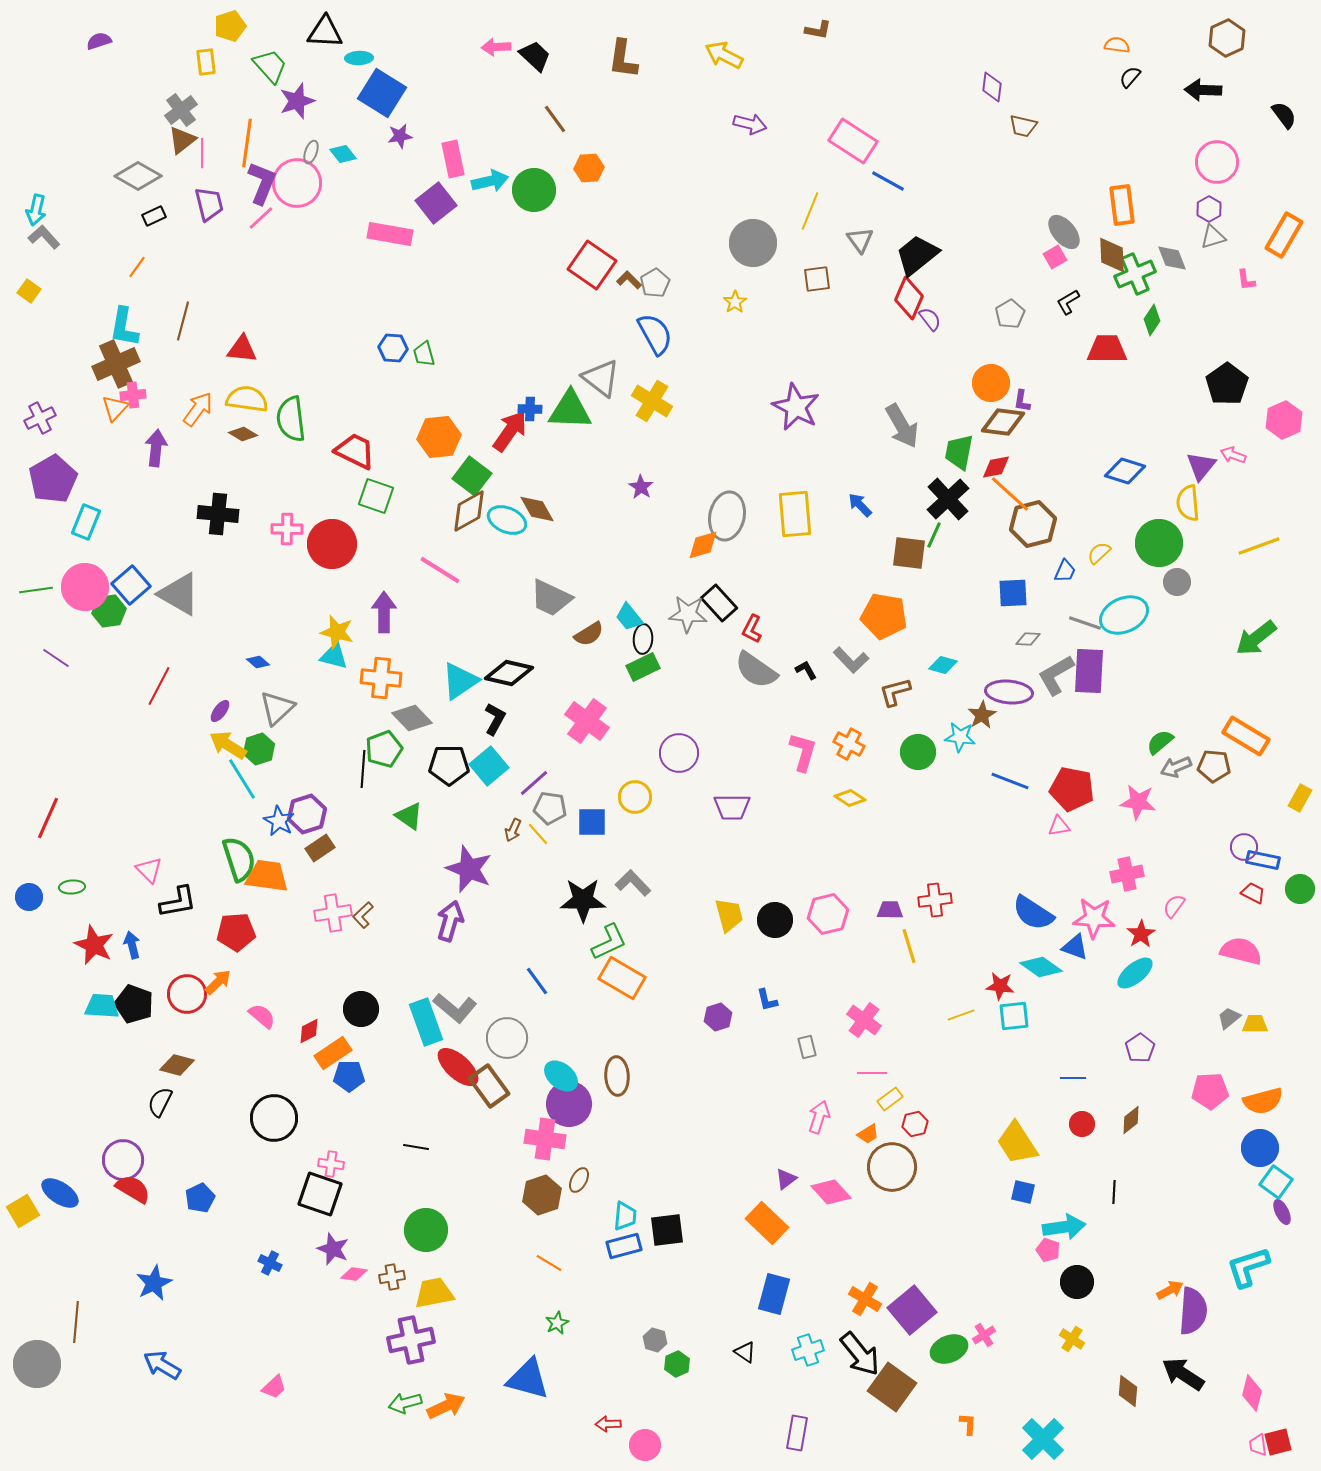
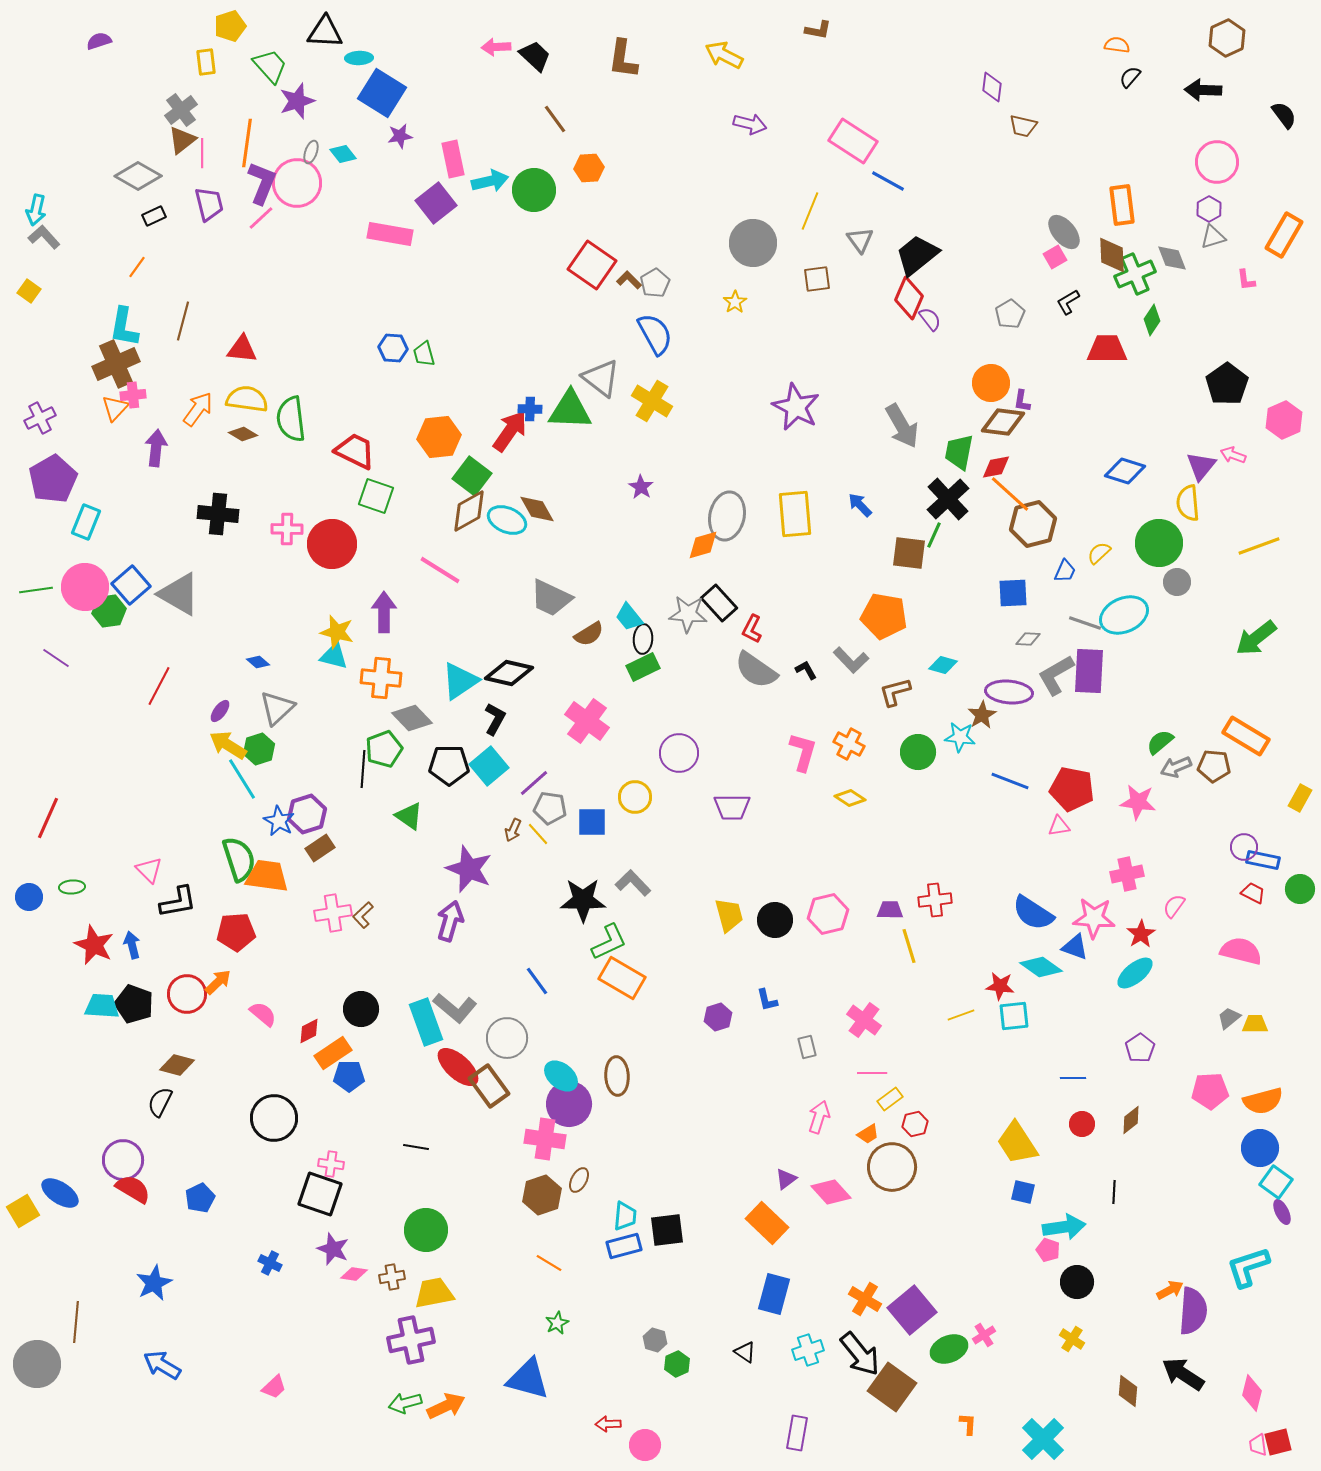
pink semicircle at (262, 1016): moved 1 px right, 2 px up
